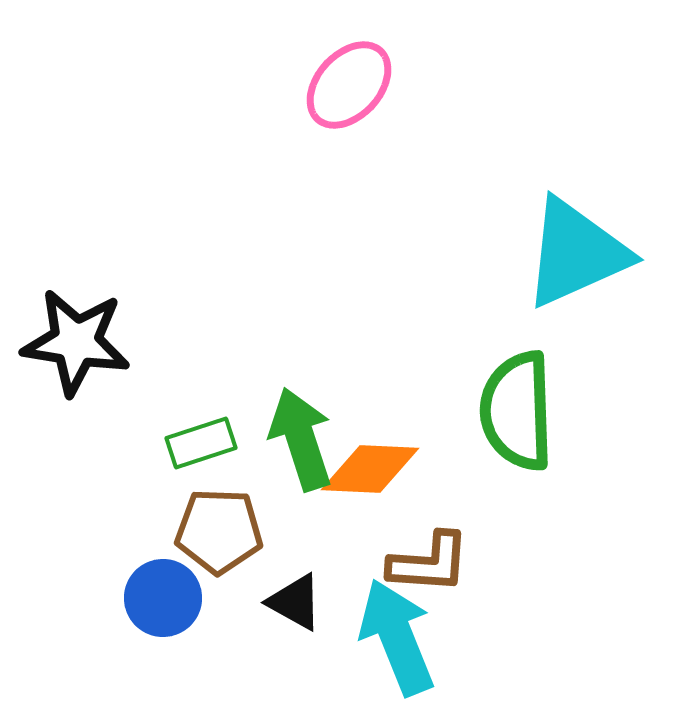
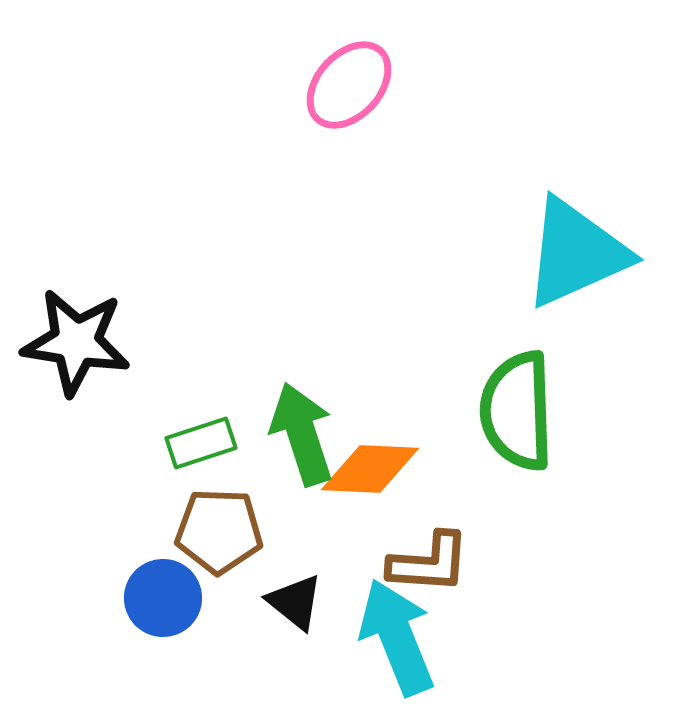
green arrow: moved 1 px right, 5 px up
black triangle: rotated 10 degrees clockwise
